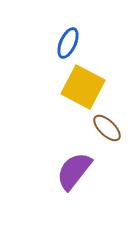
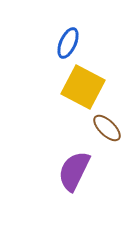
purple semicircle: rotated 12 degrees counterclockwise
